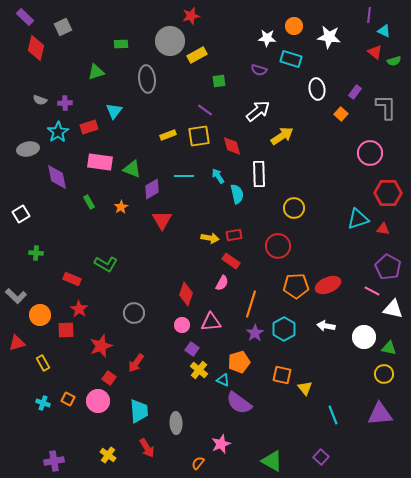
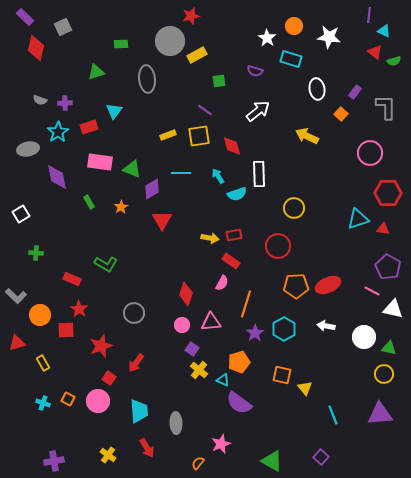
white star at (267, 38): rotated 30 degrees clockwise
purple semicircle at (259, 70): moved 4 px left, 1 px down
yellow arrow at (282, 136): moved 25 px right; rotated 120 degrees counterclockwise
cyan line at (184, 176): moved 3 px left, 3 px up
cyan semicircle at (237, 194): rotated 84 degrees clockwise
orange line at (251, 304): moved 5 px left
